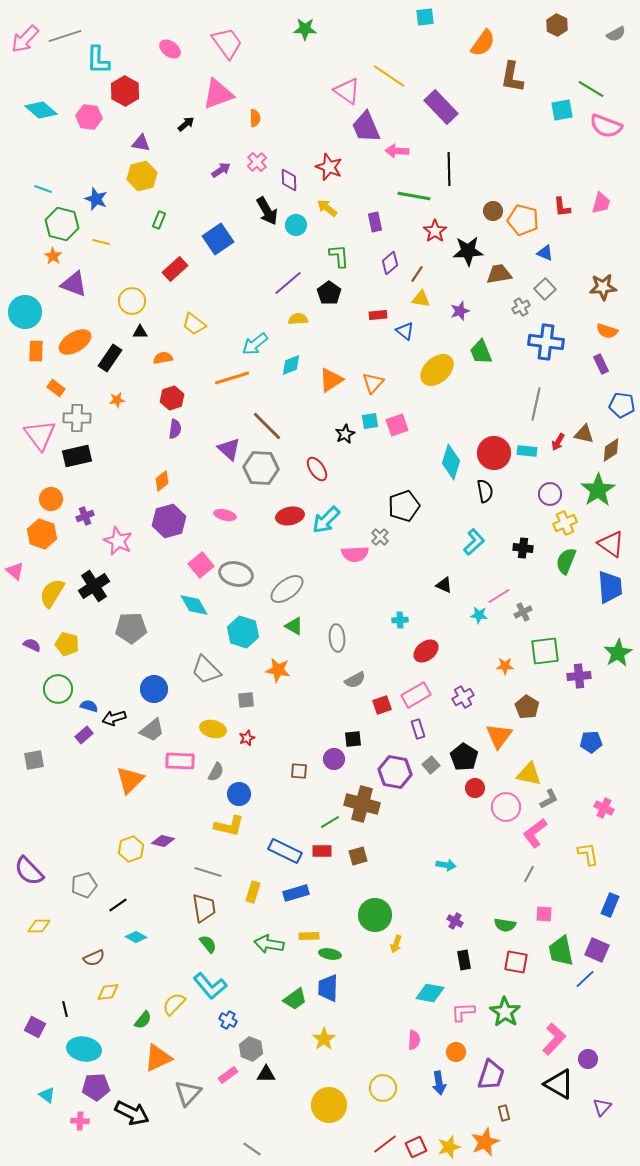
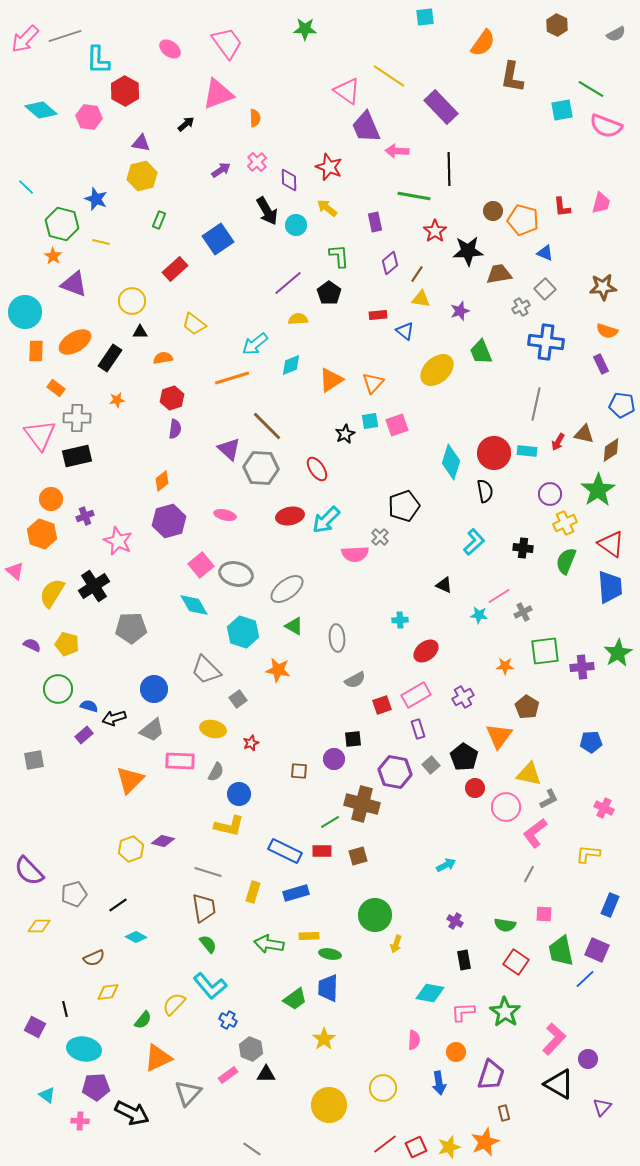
cyan line at (43, 189): moved 17 px left, 2 px up; rotated 24 degrees clockwise
purple cross at (579, 676): moved 3 px right, 9 px up
gray square at (246, 700): moved 8 px left, 1 px up; rotated 30 degrees counterclockwise
red star at (247, 738): moved 4 px right, 5 px down
yellow L-shape at (588, 854): rotated 75 degrees counterclockwise
cyan arrow at (446, 865): rotated 36 degrees counterclockwise
gray pentagon at (84, 885): moved 10 px left, 9 px down
red square at (516, 962): rotated 25 degrees clockwise
